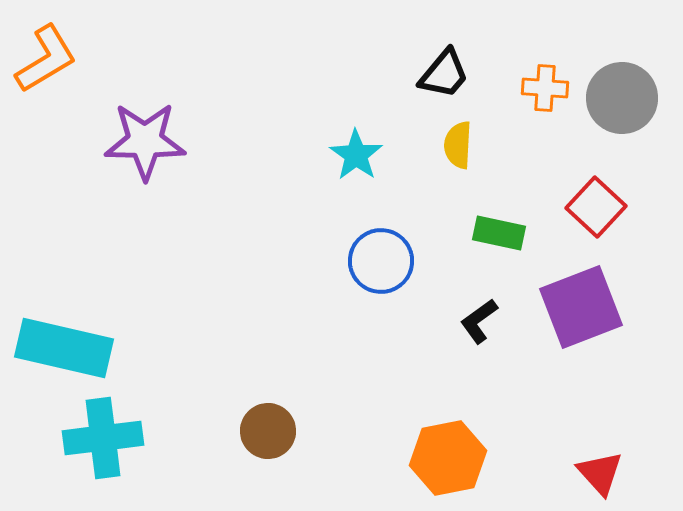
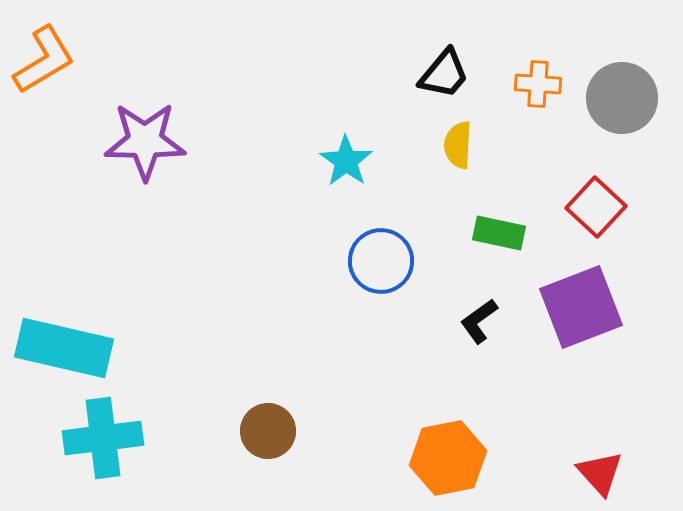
orange L-shape: moved 2 px left, 1 px down
orange cross: moved 7 px left, 4 px up
cyan star: moved 10 px left, 6 px down
